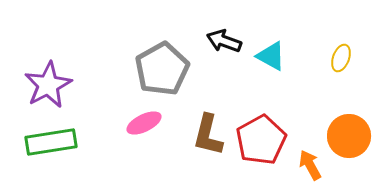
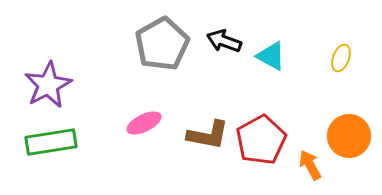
gray pentagon: moved 25 px up
brown L-shape: rotated 93 degrees counterclockwise
